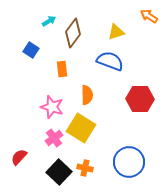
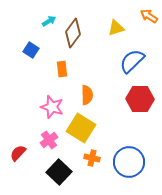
yellow triangle: moved 4 px up
blue semicircle: moved 22 px right; rotated 64 degrees counterclockwise
pink cross: moved 5 px left, 2 px down
red semicircle: moved 1 px left, 4 px up
orange cross: moved 7 px right, 10 px up
